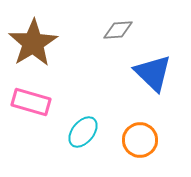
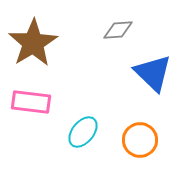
pink rectangle: rotated 9 degrees counterclockwise
